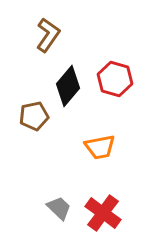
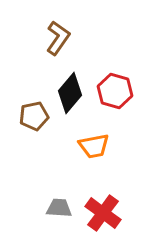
brown L-shape: moved 10 px right, 3 px down
red hexagon: moved 12 px down
black diamond: moved 2 px right, 7 px down
orange trapezoid: moved 6 px left, 1 px up
gray trapezoid: rotated 40 degrees counterclockwise
